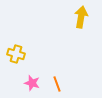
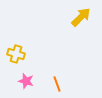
yellow arrow: rotated 35 degrees clockwise
pink star: moved 6 px left, 2 px up
